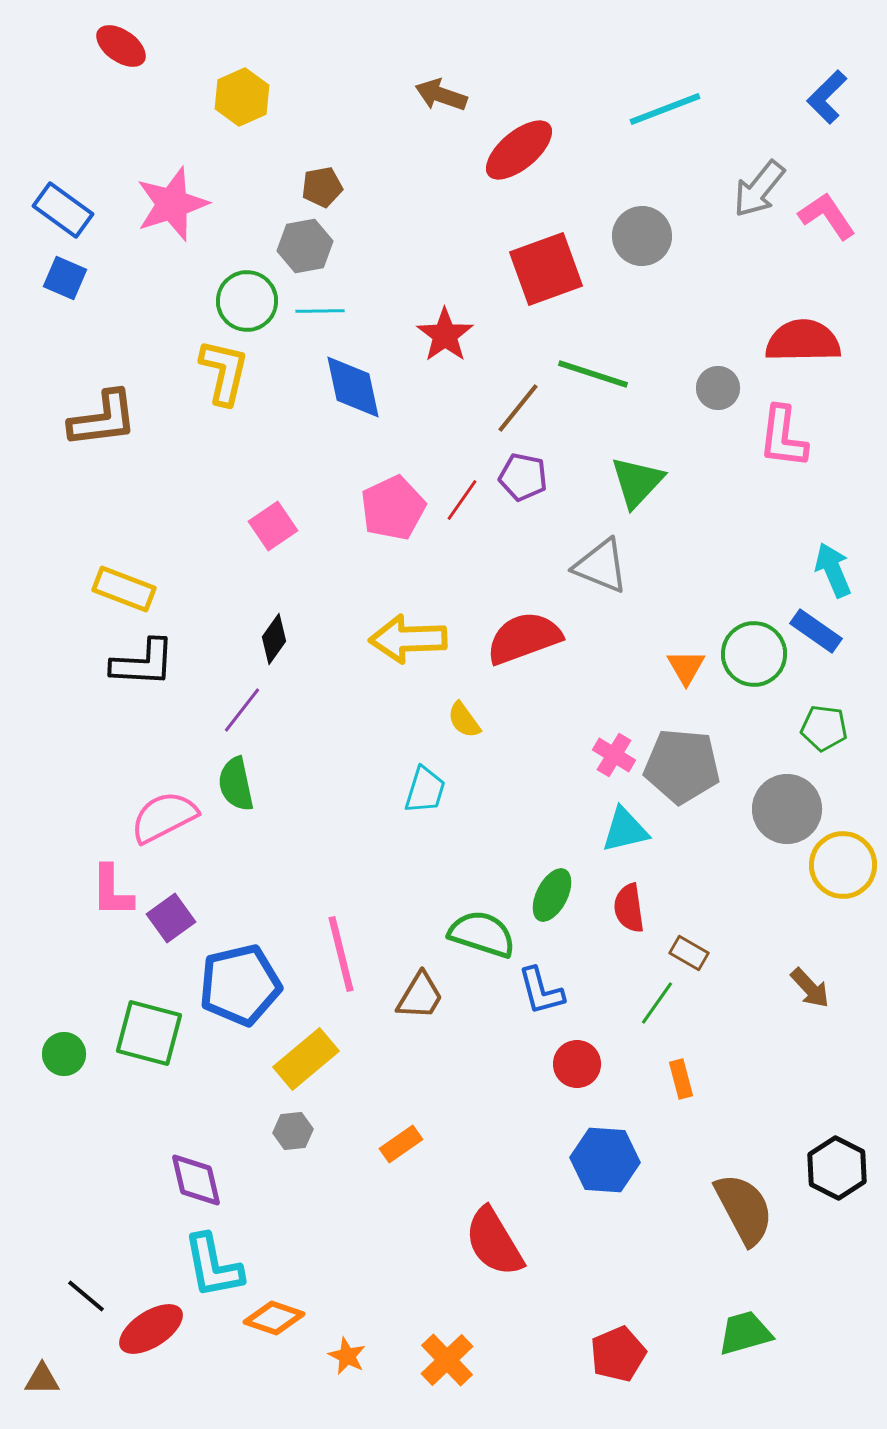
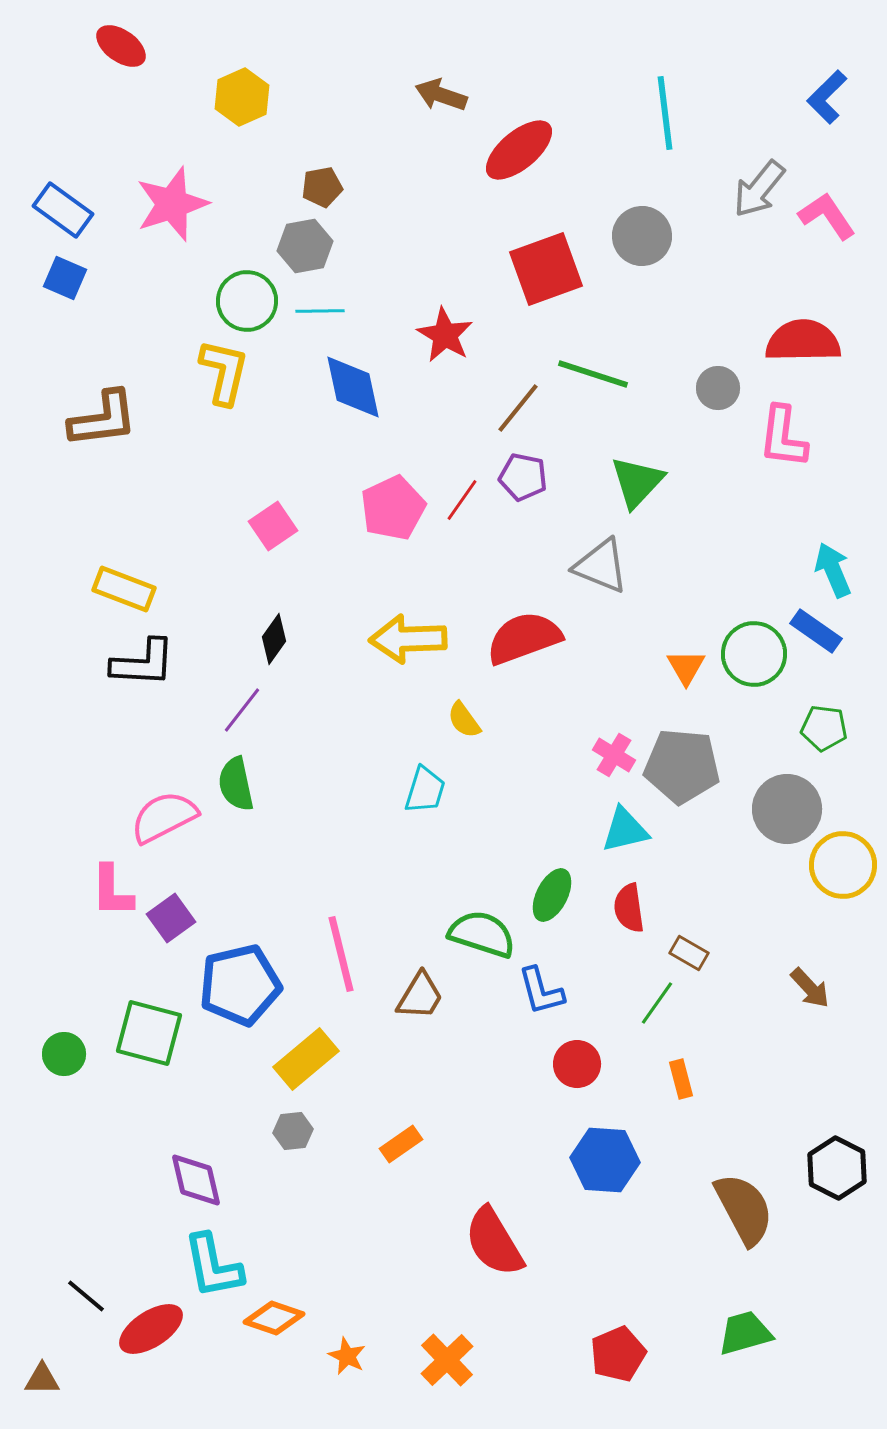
cyan line at (665, 109): moved 4 px down; rotated 76 degrees counterclockwise
red star at (445, 335): rotated 6 degrees counterclockwise
